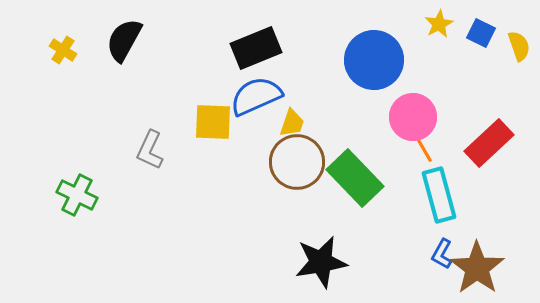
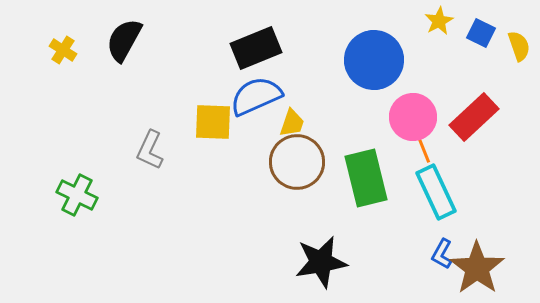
yellow star: moved 3 px up
red rectangle: moved 15 px left, 26 px up
orange line: rotated 8 degrees clockwise
green rectangle: moved 11 px right; rotated 30 degrees clockwise
cyan rectangle: moved 3 px left, 3 px up; rotated 10 degrees counterclockwise
